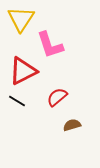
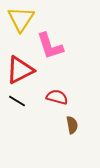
pink L-shape: moved 1 px down
red triangle: moved 3 px left, 1 px up
red semicircle: rotated 55 degrees clockwise
brown semicircle: rotated 96 degrees clockwise
